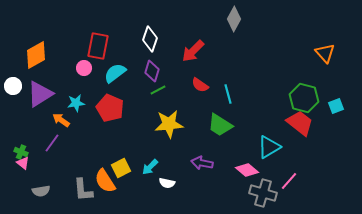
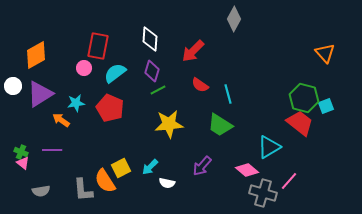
white diamond: rotated 15 degrees counterclockwise
cyan square: moved 10 px left
purple line: moved 7 px down; rotated 54 degrees clockwise
purple arrow: moved 3 px down; rotated 60 degrees counterclockwise
